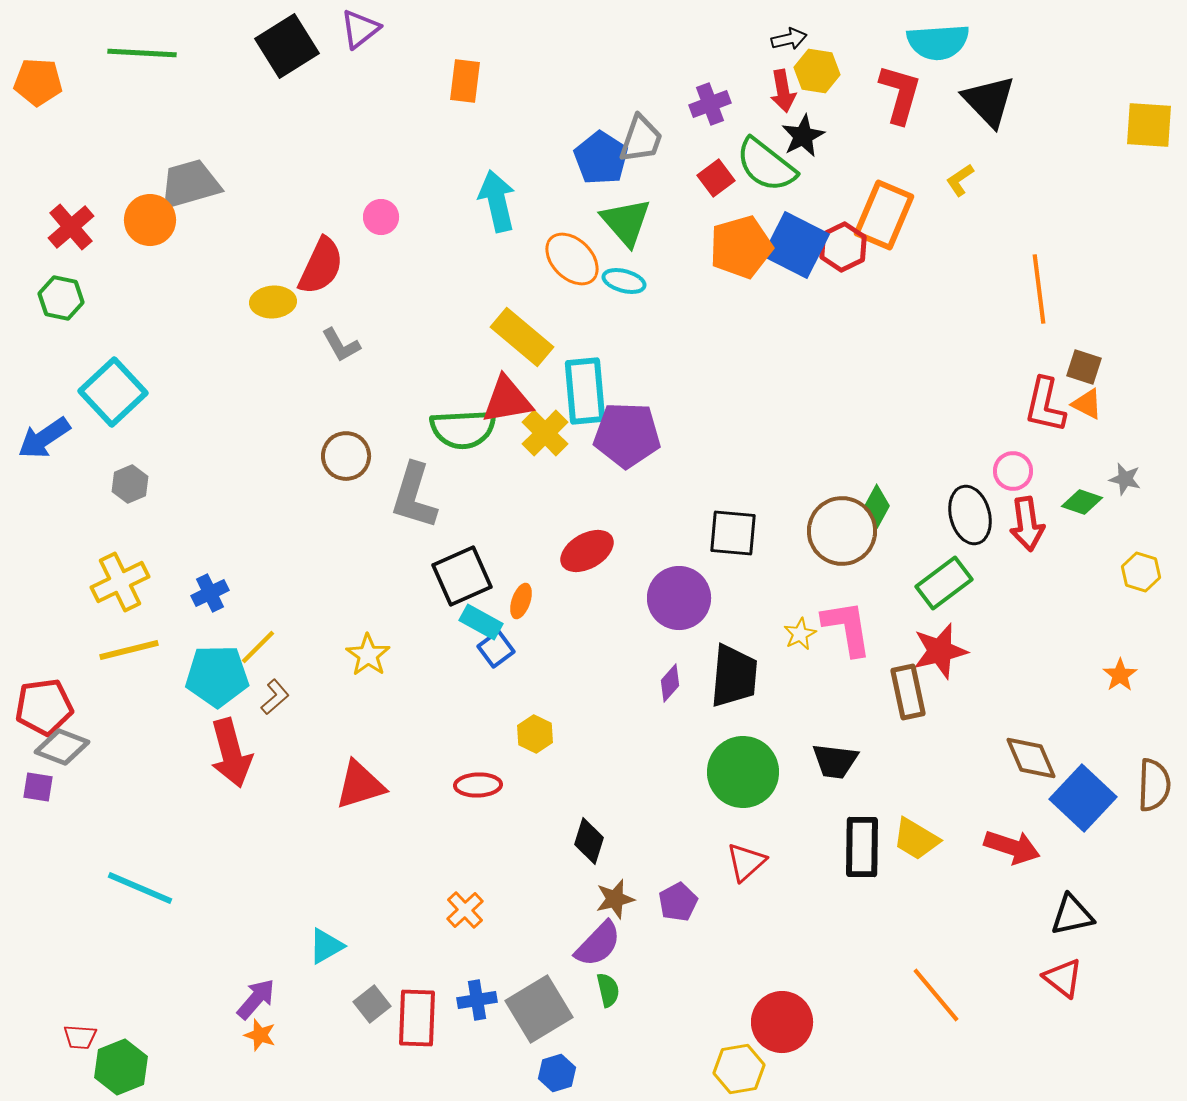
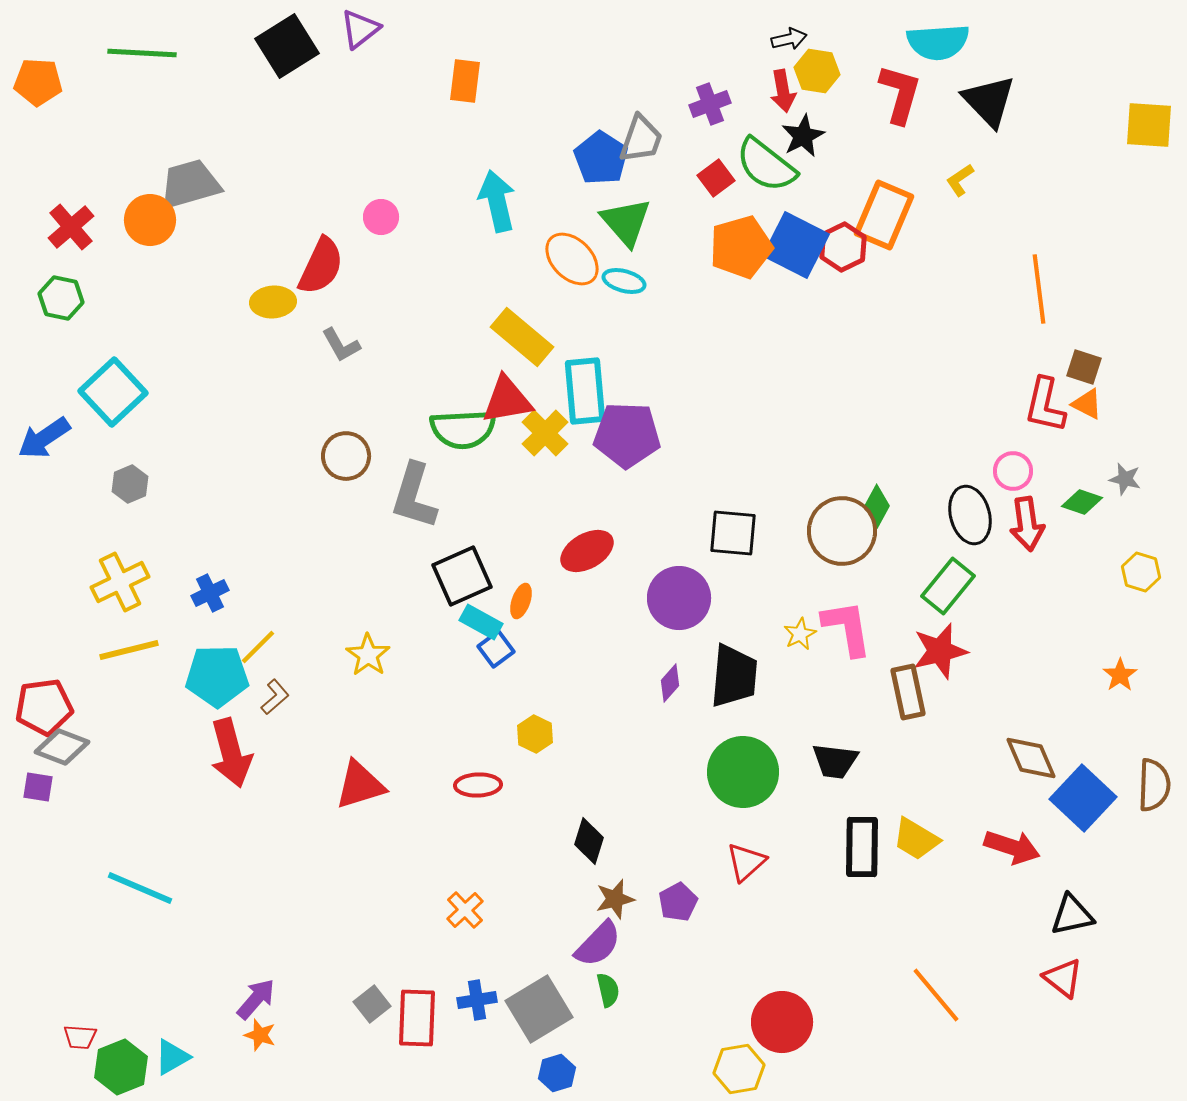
green rectangle at (944, 583): moved 4 px right, 3 px down; rotated 14 degrees counterclockwise
cyan triangle at (326, 946): moved 154 px left, 111 px down
